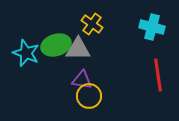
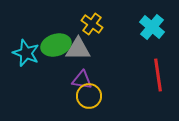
cyan cross: rotated 25 degrees clockwise
